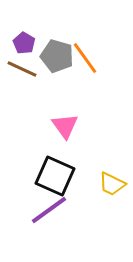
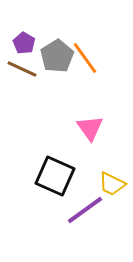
gray pentagon: rotated 24 degrees clockwise
pink triangle: moved 25 px right, 2 px down
purple line: moved 36 px right
